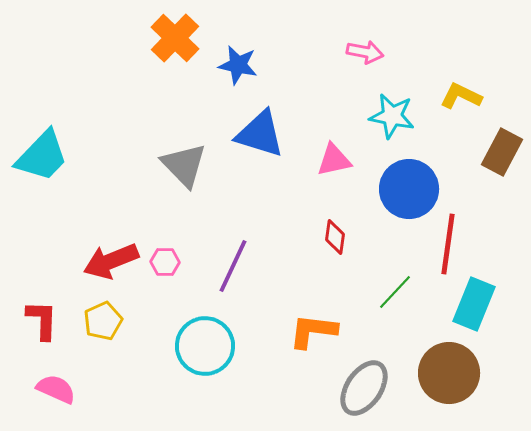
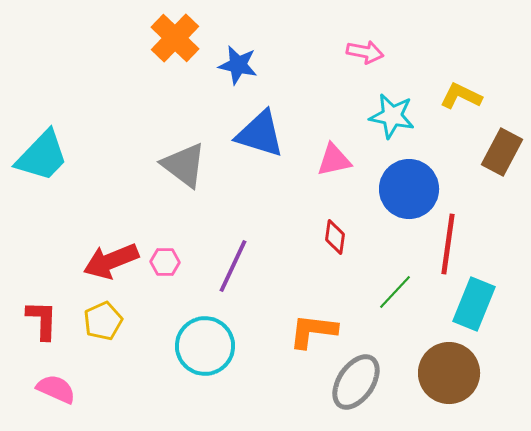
gray triangle: rotated 9 degrees counterclockwise
gray ellipse: moved 8 px left, 6 px up
